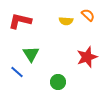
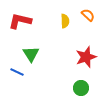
yellow semicircle: moved 1 px left; rotated 96 degrees counterclockwise
red star: moved 1 px left
blue line: rotated 16 degrees counterclockwise
green circle: moved 23 px right, 6 px down
